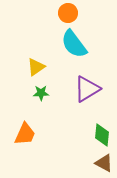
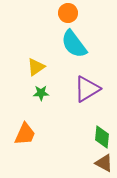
green diamond: moved 2 px down
